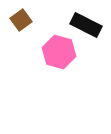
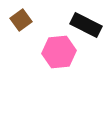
pink hexagon: rotated 20 degrees counterclockwise
